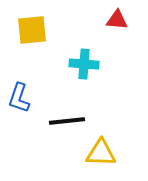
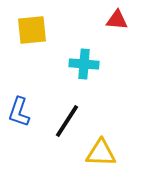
blue L-shape: moved 14 px down
black line: rotated 51 degrees counterclockwise
